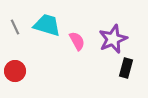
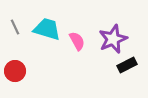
cyan trapezoid: moved 4 px down
black rectangle: moved 1 px right, 3 px up; rotated 48 degrees clockwise
